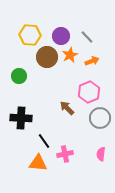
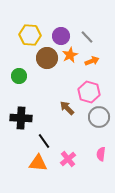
brown circle: moved 1 px down
pink hexagon: rotated 20 degrees counterclockwise
gray circle: moved 1 px left, 1 px up
pink cross: moved 3 px right, 5 px down; rotated 28 degrees counterclockwise
